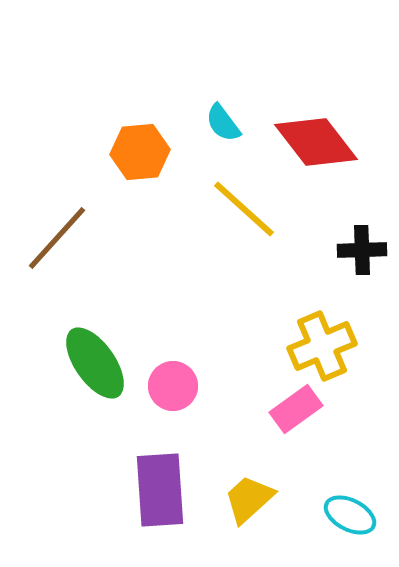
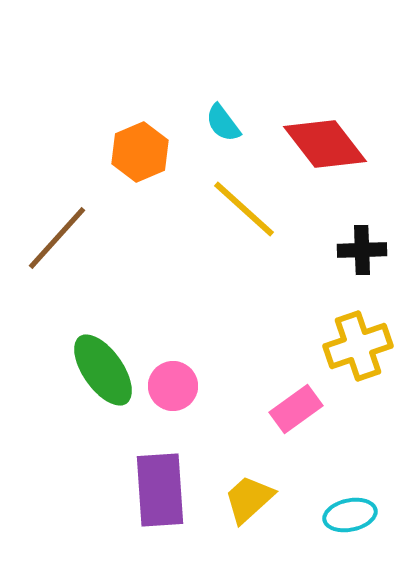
red diamond: moved 9 px right, 2 px down
orange hexagon: rotated 18 degrees counterclockwise
yellow cross: moved 36 px right; rotated 4 degrees clockwise
green ellipse: moved 8 px right, 7 px down
cyan ellipse: rotated 39 degrees counterclockwise
